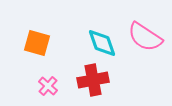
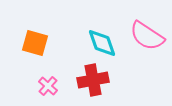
pink semicircle: moved 2 px right, 1 px up
orange square: moved 2 px left
